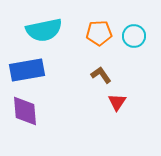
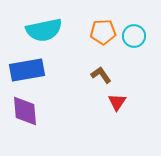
orange pentagon: moved 4 px right, 1 px up
